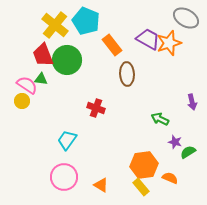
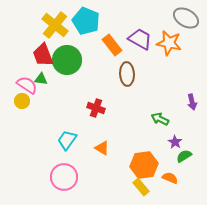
purple trapezoid: moved 8 px left
orange star: rotated 30 degrees clockwise
purple star: rotated 16 degrees clockwise
green semicircle: moved 4 px left, 4 px down
orange triangle: moved 1 px right, 37 px up
